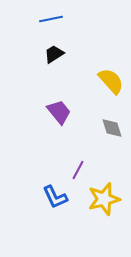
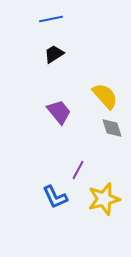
yellow semicircle: moved 6 px left, 15 px down
